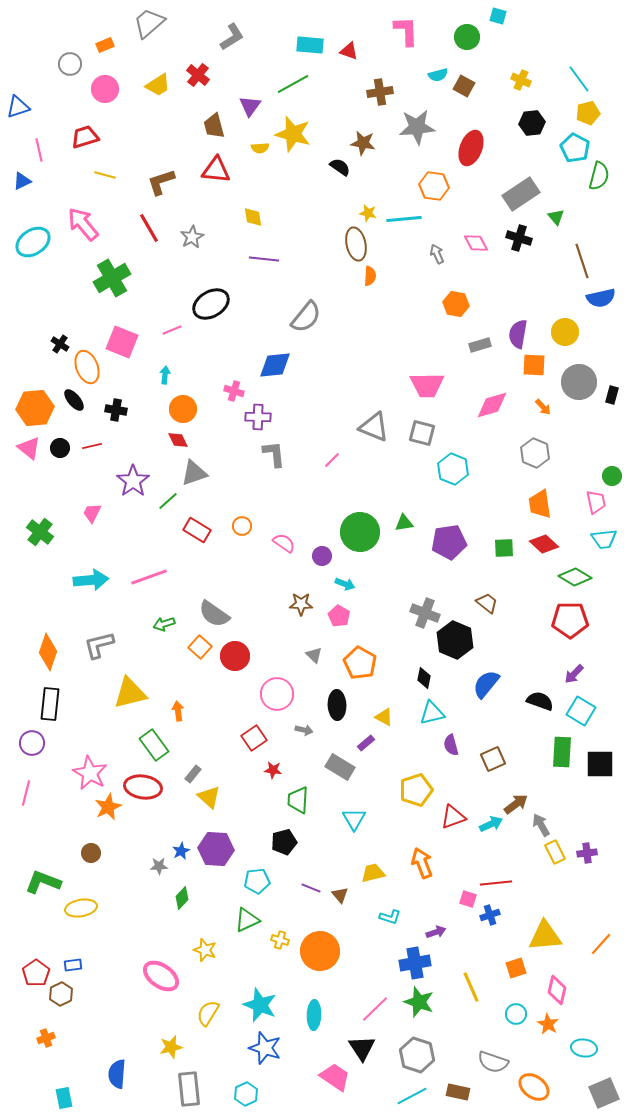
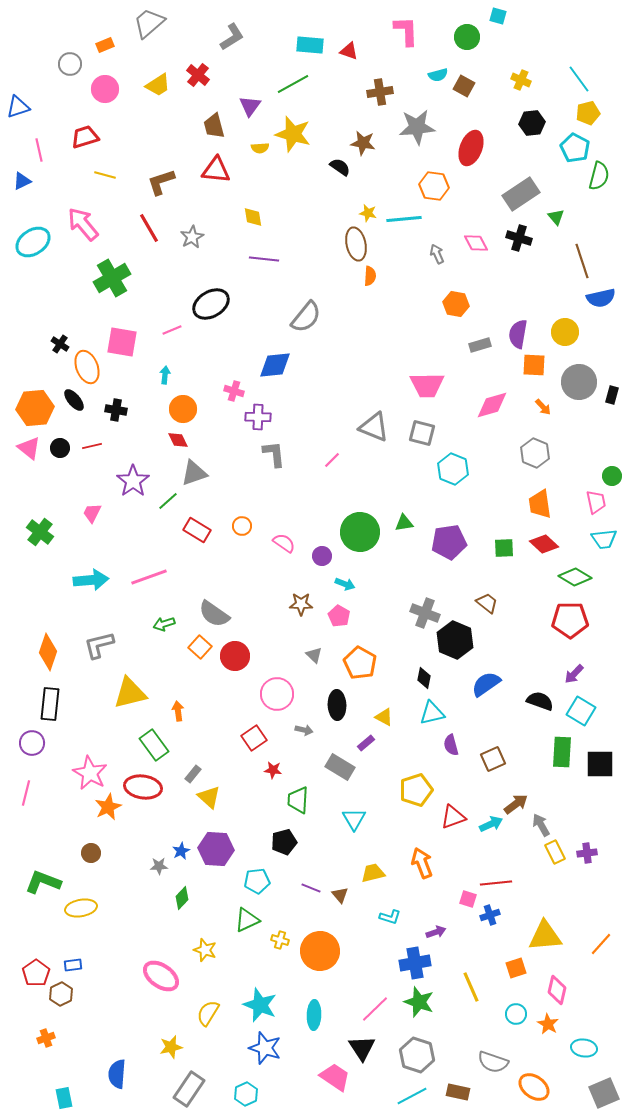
pink square at (122, 342): rotated 12 degrees counterclockwise
blue semicircle at (486, 684): rotated 16 degrees clockwise
gray rectangle at (189, 1089): rotated 40 degrees clockwise
